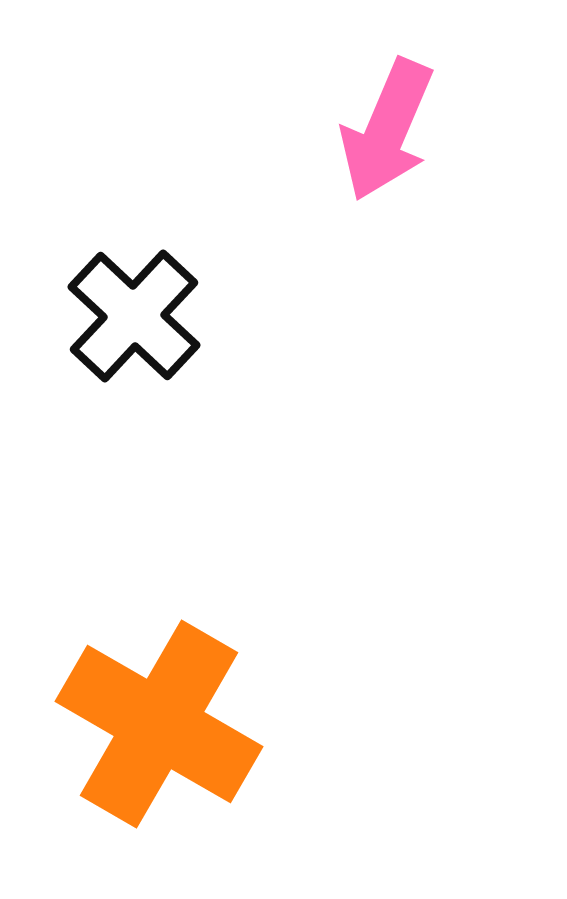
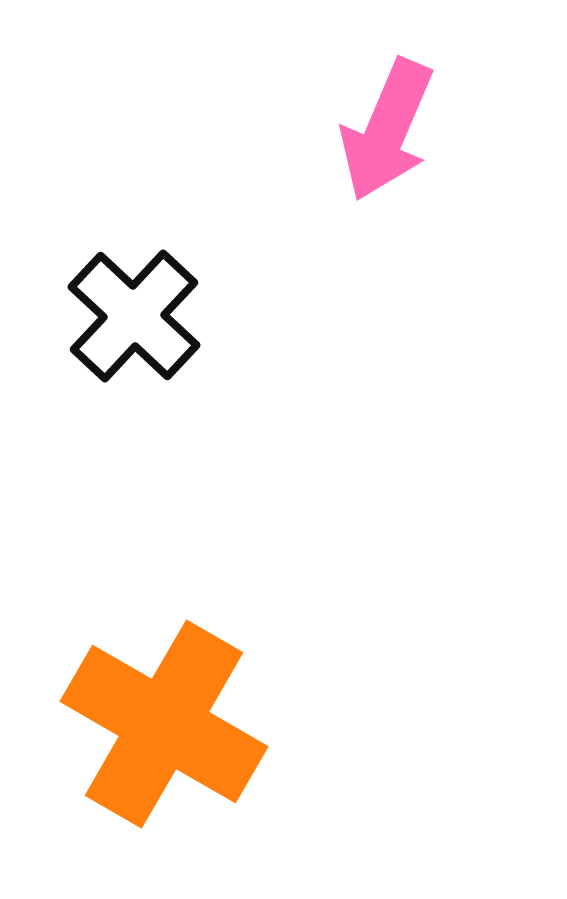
orange cross: moved 5 px right
